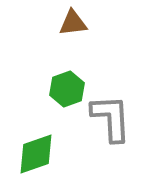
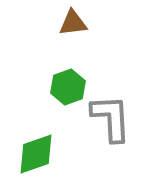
green hexagon: moved 1 px right, 2 px up
